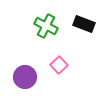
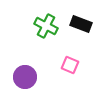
black rectangle: moved 3 px left
pink square: moved 11 px right; rotated 24 degrees counterclockwise
